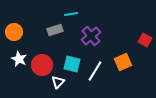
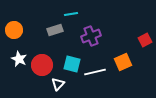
orange circle: moved 2 px up
purple cross: rotated 18 degrees clockwise
red square: rotated 32 degrees clockwise
white line: moved 1 px down; rotated 45 degrees clockwise
white triangle: moved 2 px down
